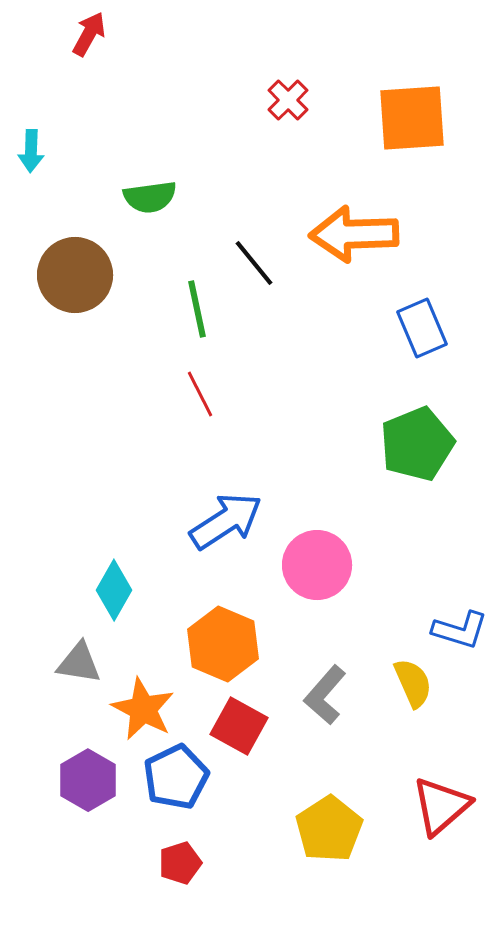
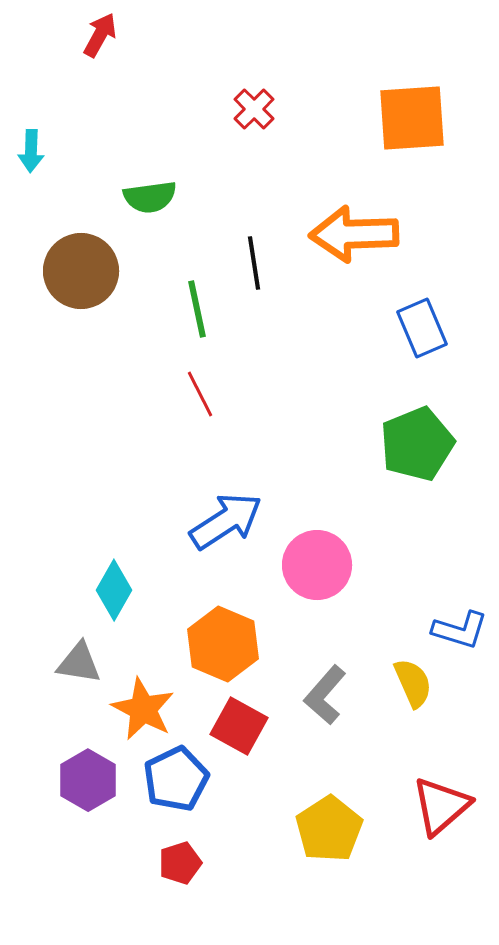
red arrow: moved 11 px right, 1 px down
red cross: moved 34 px left, 9 px down
black line: rotated 30 degrees clockwise
brown circle: moved 6 px right, 4 px up
blue pentagon: moved 2 px down
